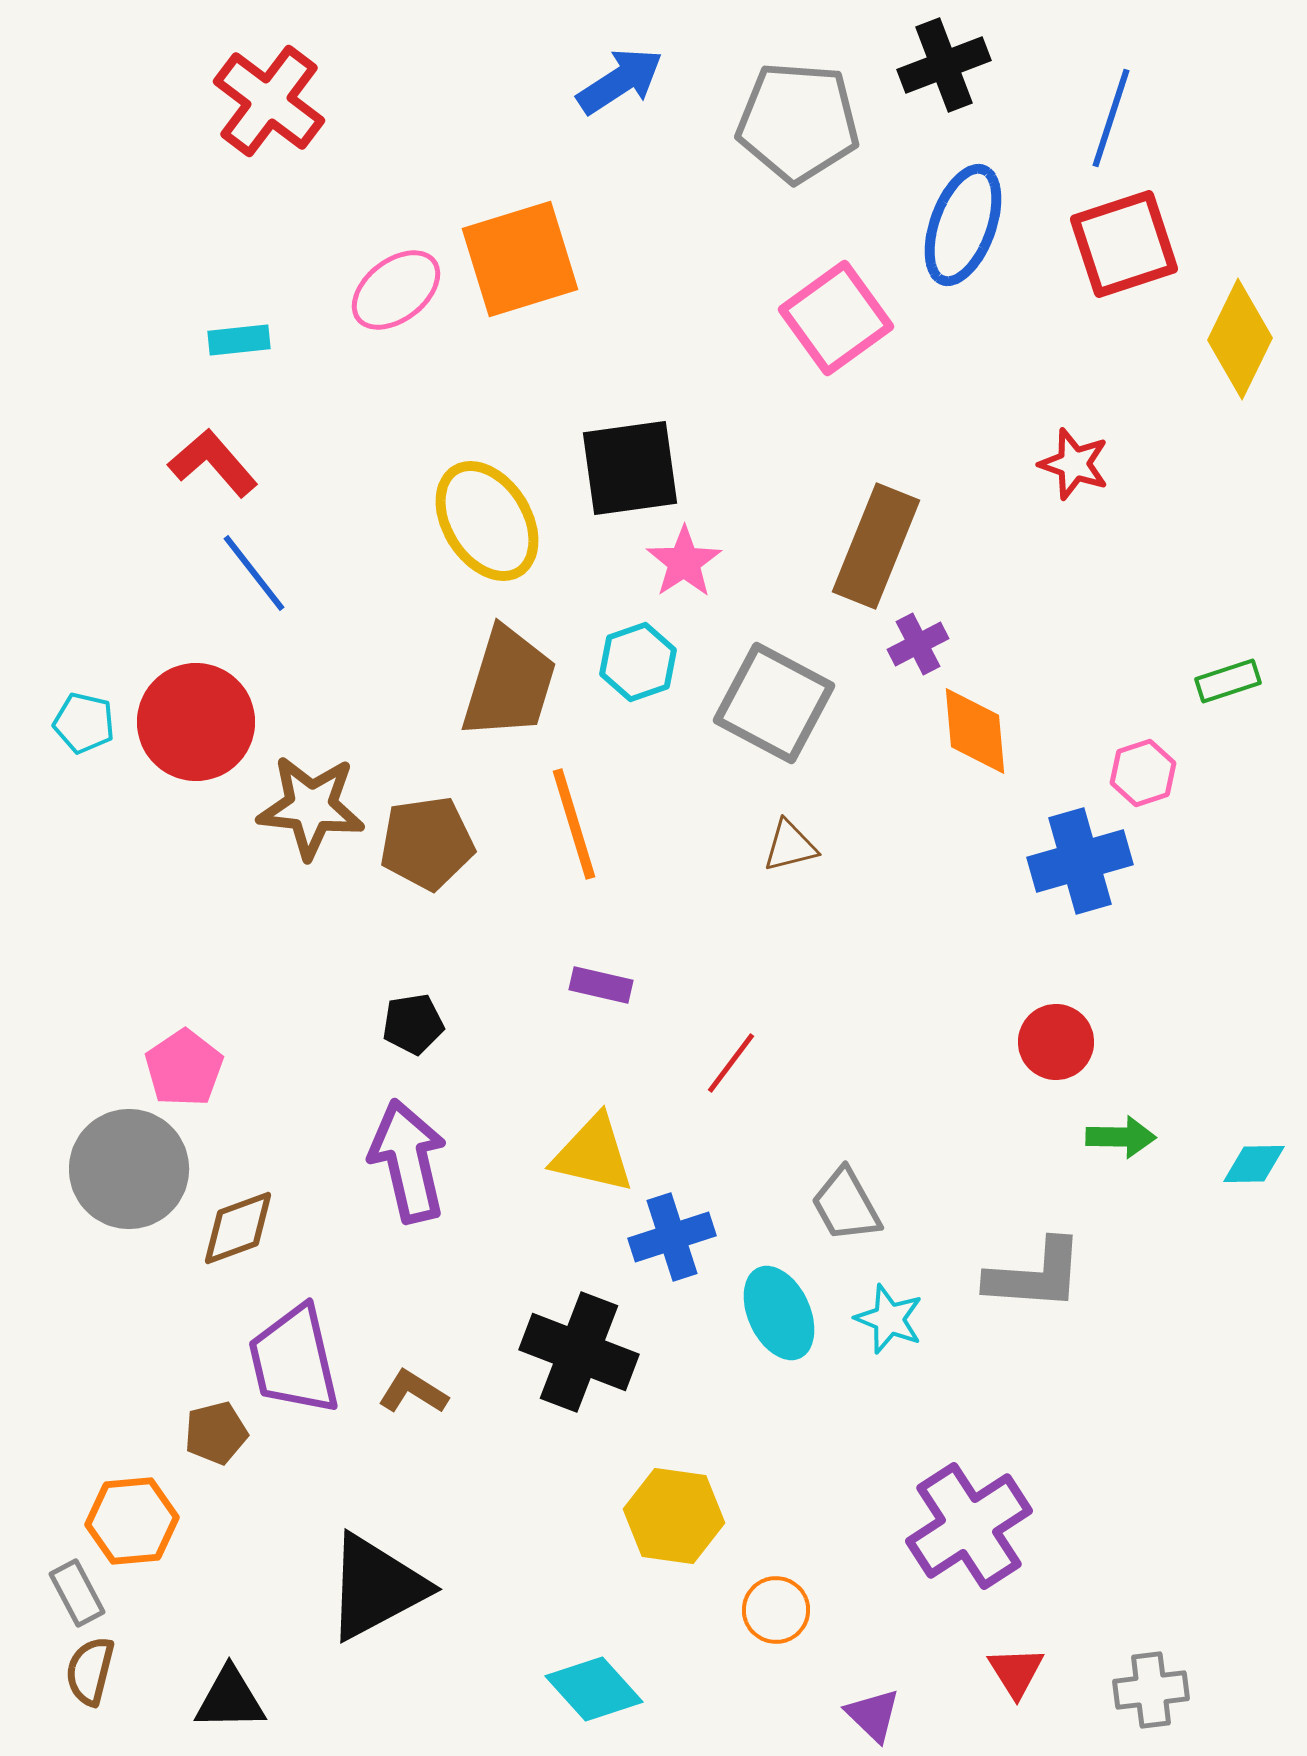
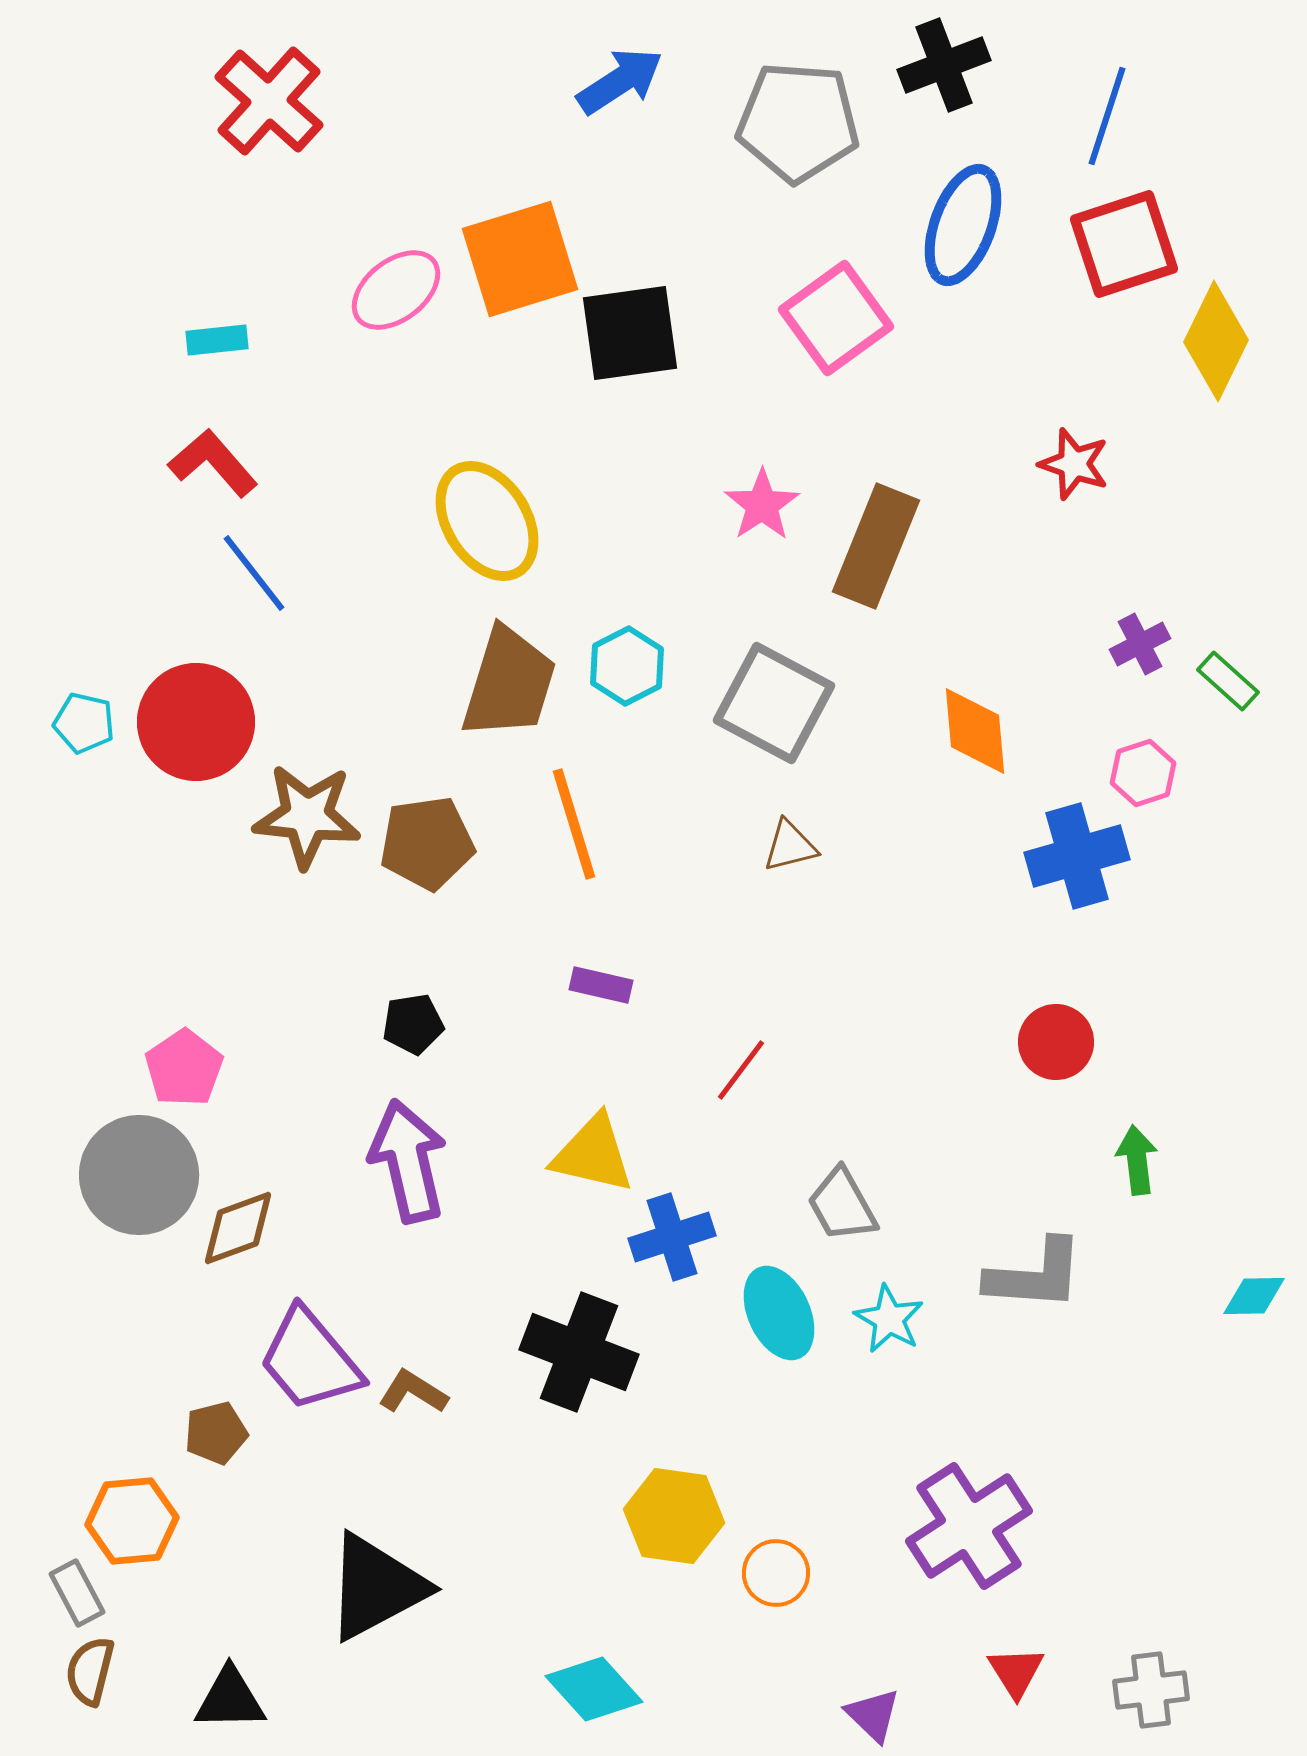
red cross at (269, 101): rotated 5 degrees clockwise
blue line at (1111, 118): moved 4 px left, 2 px up
yellow diamond at (1240, 339): moved 24 px left, 2 px down
cyan rectangle at (239, 340): moved 22 px left
black square at (630, 468): moved 135 px up
pink star at (684, 562): moved 78 px right, 57 px up
purple cross at (918, 644): moved 222 px right
cyan hexagon at (638, 662): moved 11 px left, 4 px down; rotated 8 degrees counterclockwise
green rectangle at (1228, 681): rotated 60 degrees clockwise
brown star at (311, 807): moved 4 px left, 9 px down
blue cross at (1080, 861): moved 3 px left, 5 px up
red line at (731, 1063): moved 10 px right, 7 px down
green arrow at (1121, 1137): moved 16 px right, 23 px down; rotated 98 degrees counterclockwise
cyan diamond at (1254, 1164): moved 132 px down
gray circle at (129, 1169): moved 10 px right, 6 px down
gray trapezoid at (846, 1205): moved 4 px left
cyan star at (889, 1319): rotated 8 degrees clockwise
purple trapezoid at (294, 1360): moved 16 px right; rotated 27 degrees counterclockwise
orange circle at (776, 1610): moved 37 px up
